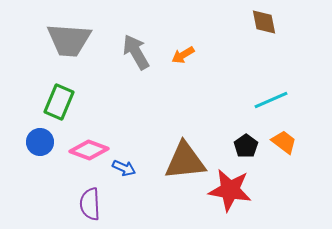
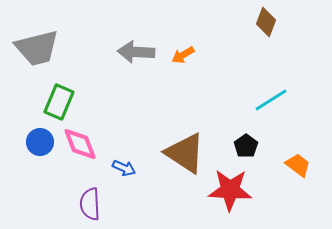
brown diamond: moved 2 px right; rotated 32 degrees clockwise
gray trapezoid: moved 32 px left, 8 px down; rotated 18 degrees counterclockwise
gray arrow: rotated 57 degrees counterclockwise
cyan line: rotated 8 degrees counterclockwise
orange trapezoid: moved 14 px right, 23 px down
pink diamond: moved 9 px left, 6 px up; rotated 48 degrees clockwise
brown triangle: moved 8 px up; rotated 39 degrees clockwise
red star: rotated 6 degrees counterclockwise
